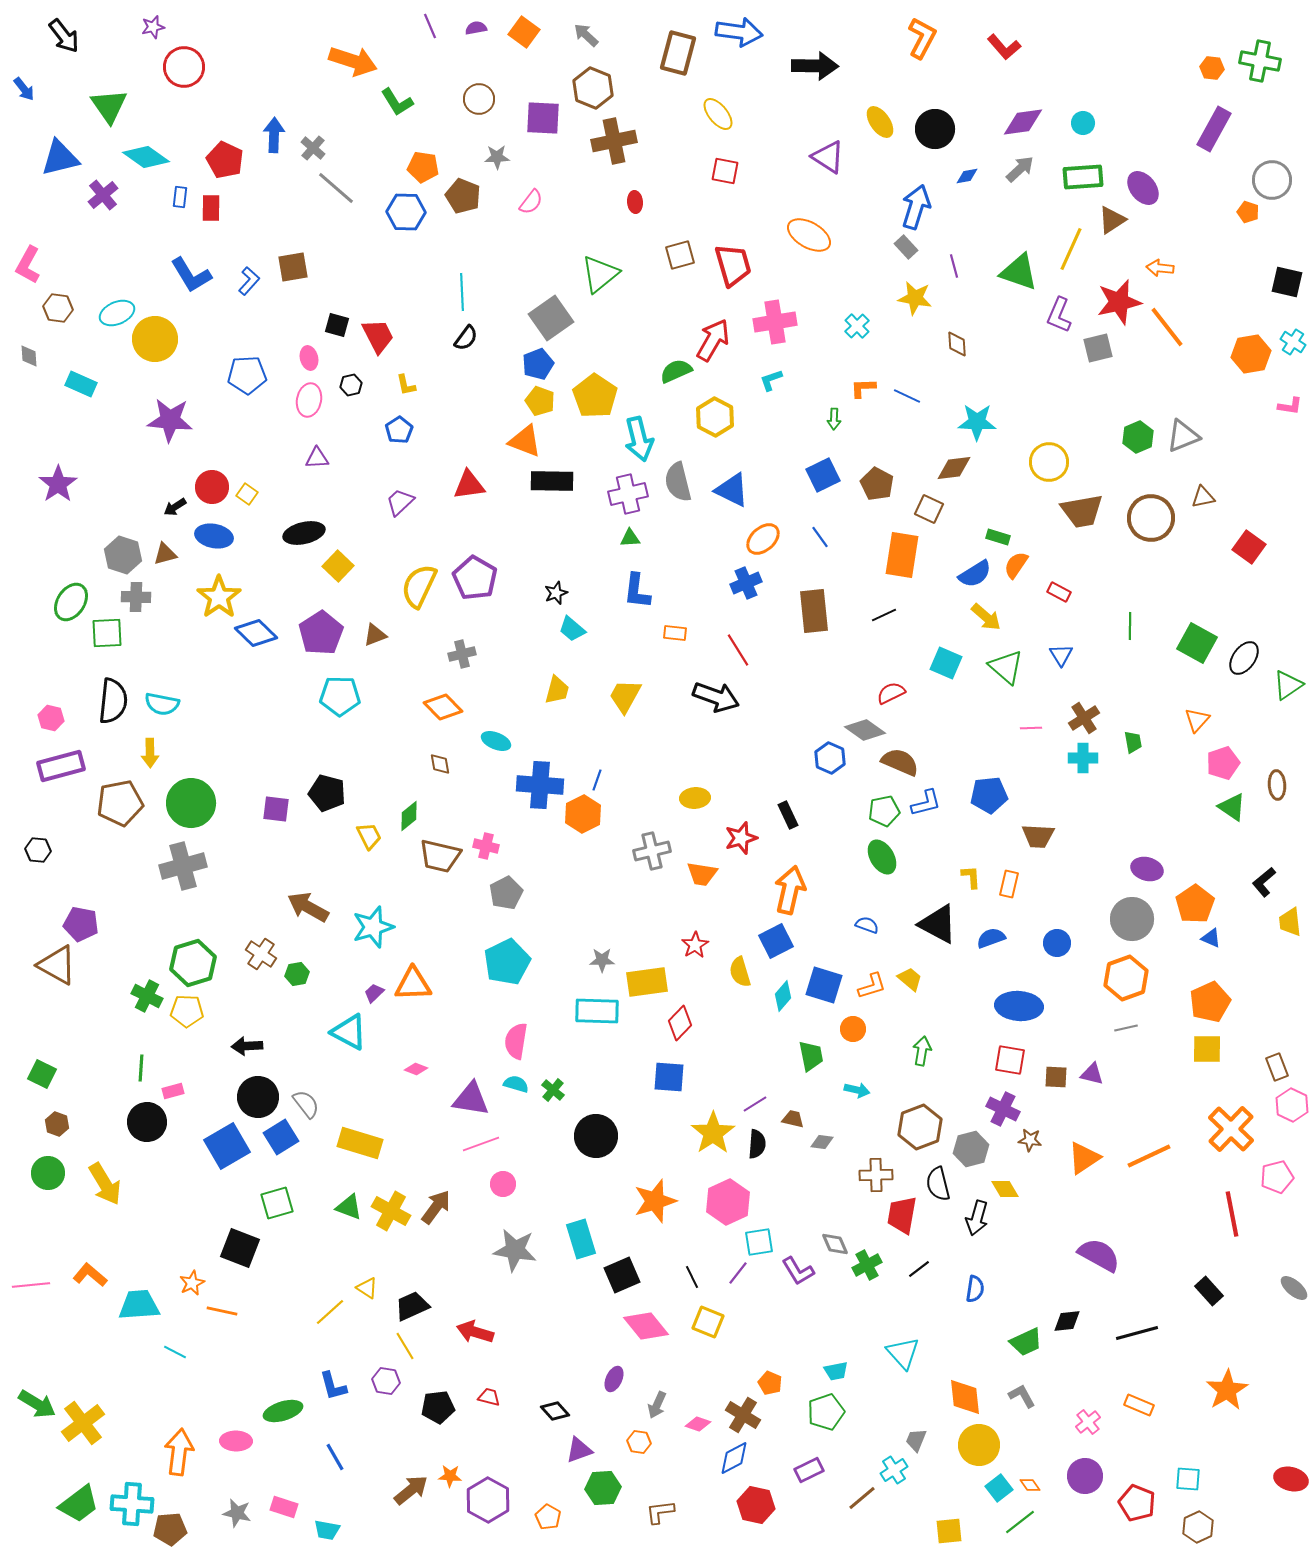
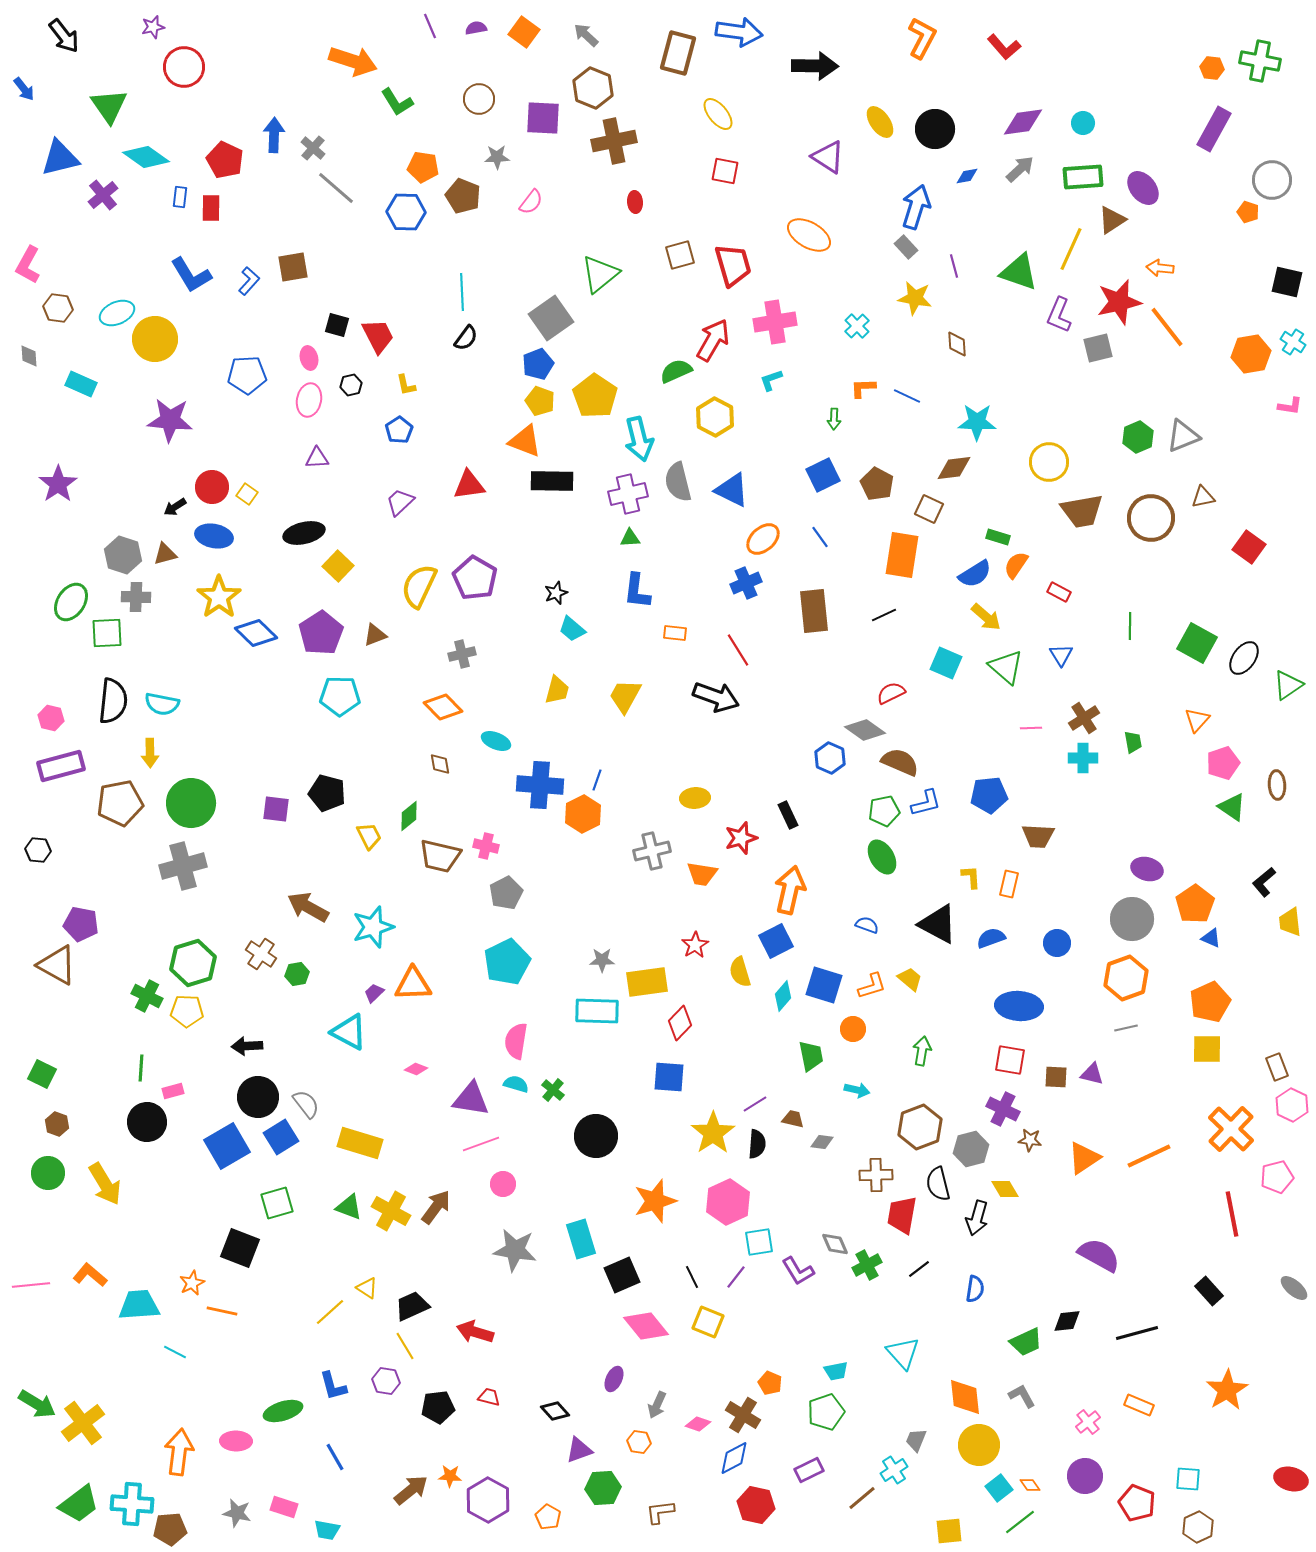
purple line at (738, 1273): moved 2 px left, 4 px down
